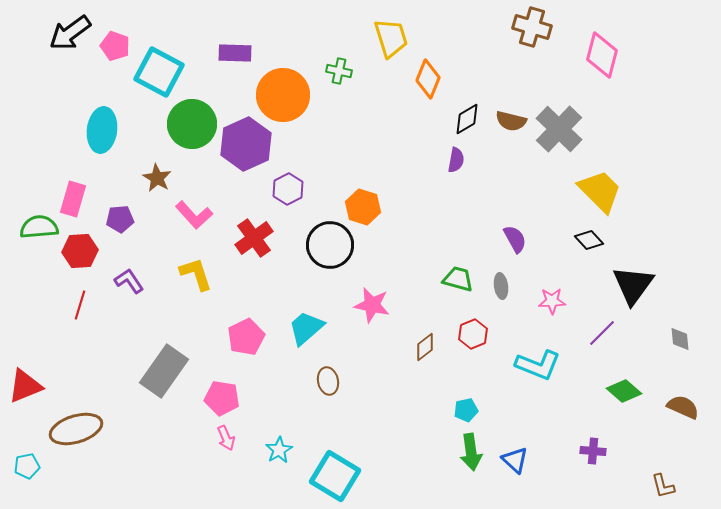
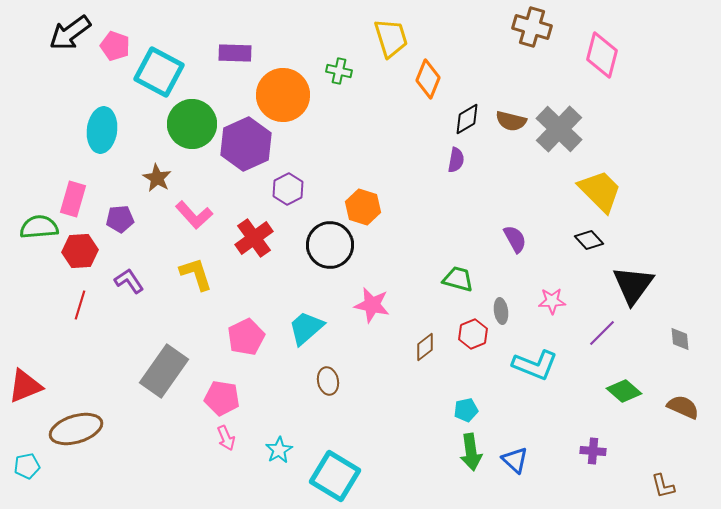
gray ellipse at (501, 286): moved 25 px down
cyan L-shape at (538, 365): moved 3 px left
